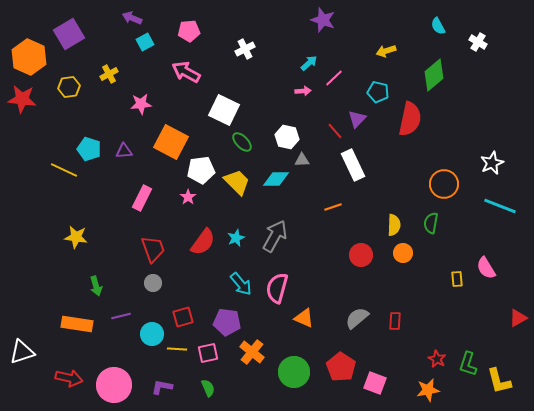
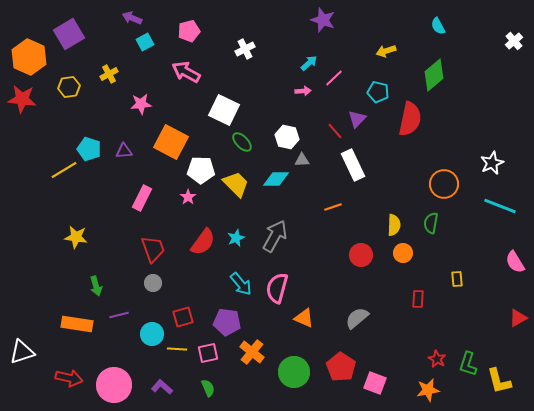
pink pentagon at (189, 31): rotated 10 degrees counterclockwise
white cross at (478, 42): moved 36 px right, 1 px up; rotated 18 degrees clockwise
yellow line at (64, 170): rotated 56 degrees counterclockwise
white pentagon at (201, 170): rotated 8 degrees clockwise
yellow trapezoid at (237, 182): moved 1 px left, 2 px down
pink semicircle at (486, 268): moved 29 px right, 6 px up
purple line at (121, 316): moved 2 px left, 1 px up
red rectangle at (395, 321): moved 23 px right, 22 px up
purple L-shape at (162, 387): rotated 30 degrees clockwise
